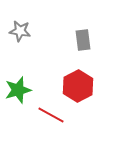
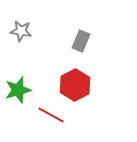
gray star: moved 1 px right
gray rectangle: moved 2 px left, 1 px down; rotated 30 degrees clockwise
red hexagon: moved 3 px left, 1 px up
